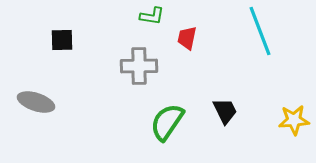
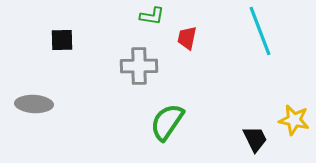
gray ellipse: moved 2 px left, 2 px down; rotated 15 degrees counterclockwise
black trapezoid: moved 30 px right, 28 px down
yellow star: rotated 16 degrees clockwise
